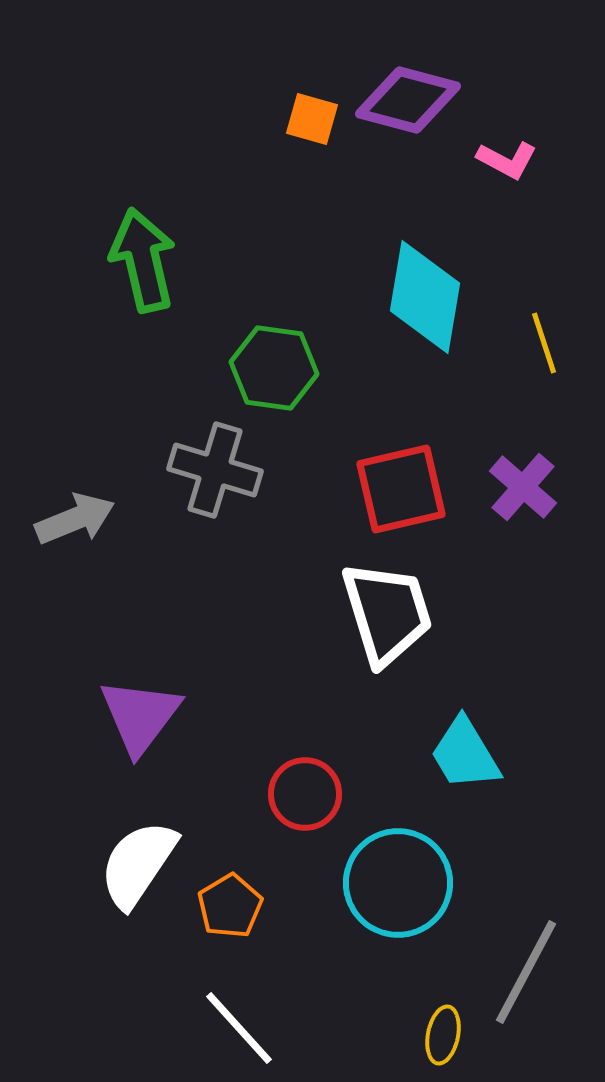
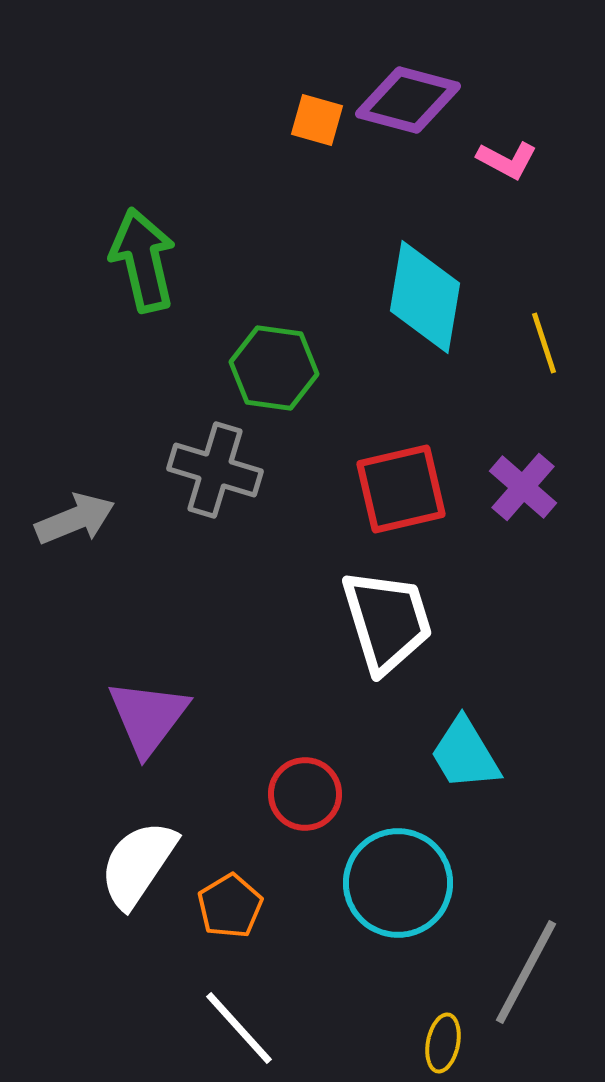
orange square: moved 5 px right, 1 px down
white trapezoid: moved 8 px down
purple triangle: moved 8 px right, 1 px down
yellow ellipse: moved 8 px down
